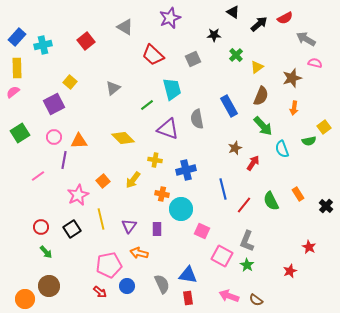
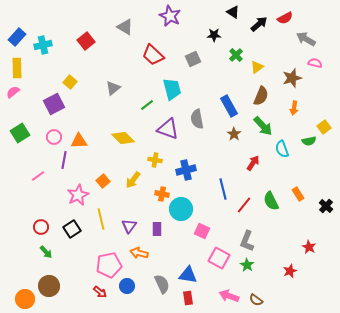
purple star at (170, 18): moved 2 px up; rotated 25 degrees counterclockwise
brown star at (235, 148): moved 1 px left, 14 px up; rotated 16 degrees counterclockwise
pink square at (222, 256): moved 3 px left, 2 px down
